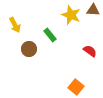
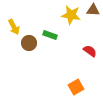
yellow star: rotated 12 degrees counterclockwise
yellow arrow: moved 1 px left, 2 px down
green rectangle: rotated 32 degrees counterclockwise
brown circle: moved 6 px up
orange square: rotated 21 degrees clockwise
